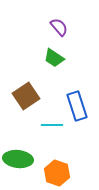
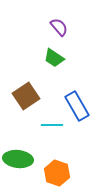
blue rectangle: rotated 12 degrees counterclockwise
